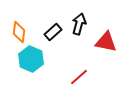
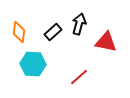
cyan hexagon: moved 2 px right, 5 px down; rotated 20 degrees counterclockwise
